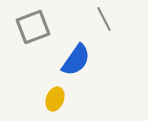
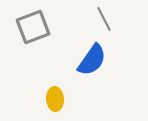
blue semicircle: moved 16 px right
yellow ellipse: rotated 25 degrees counterclockwise
